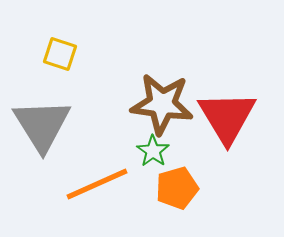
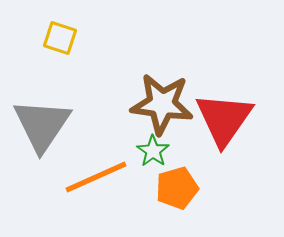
yellow square: moved 16 px up
red triangle: moved 3 px left, 2 px down; rotated 6 degrees clockwise
gray triangle: rotated 6 degrees clockwise
orange line: moved 1 px left, 7 px up
